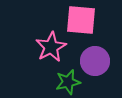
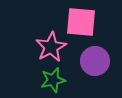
pink square: moved 2 px down
green star: moved 15 px left, 2 px up
